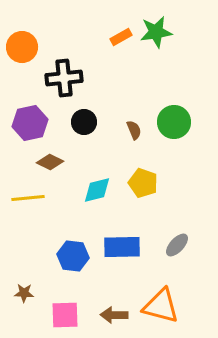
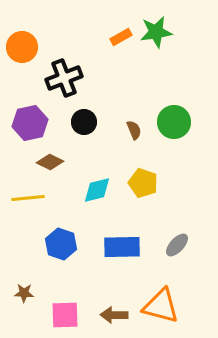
black cross: rotated 15 degrees counterclockwise
blue hexagon: moved 12 px left, 12 px up; rotated 12 degrees clockwise
